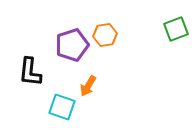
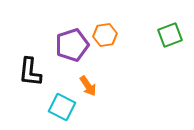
green square: moved 6 px left, 6 px down
orange arrow: rotated 65 degrees counterclockwise
cyan square: rotated 8 degrees clockwise
